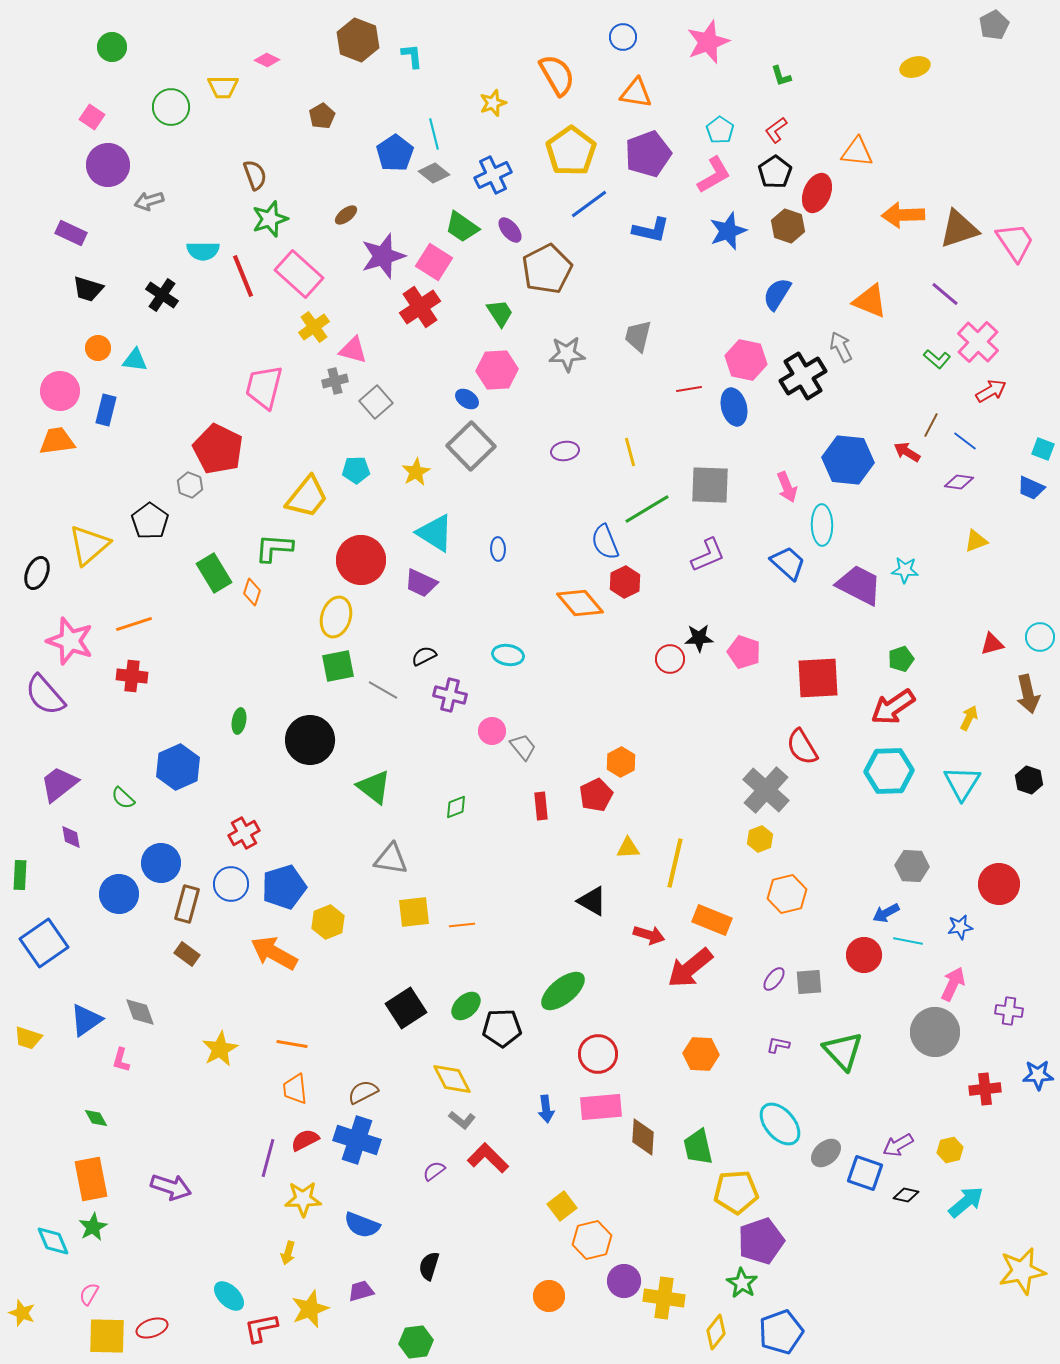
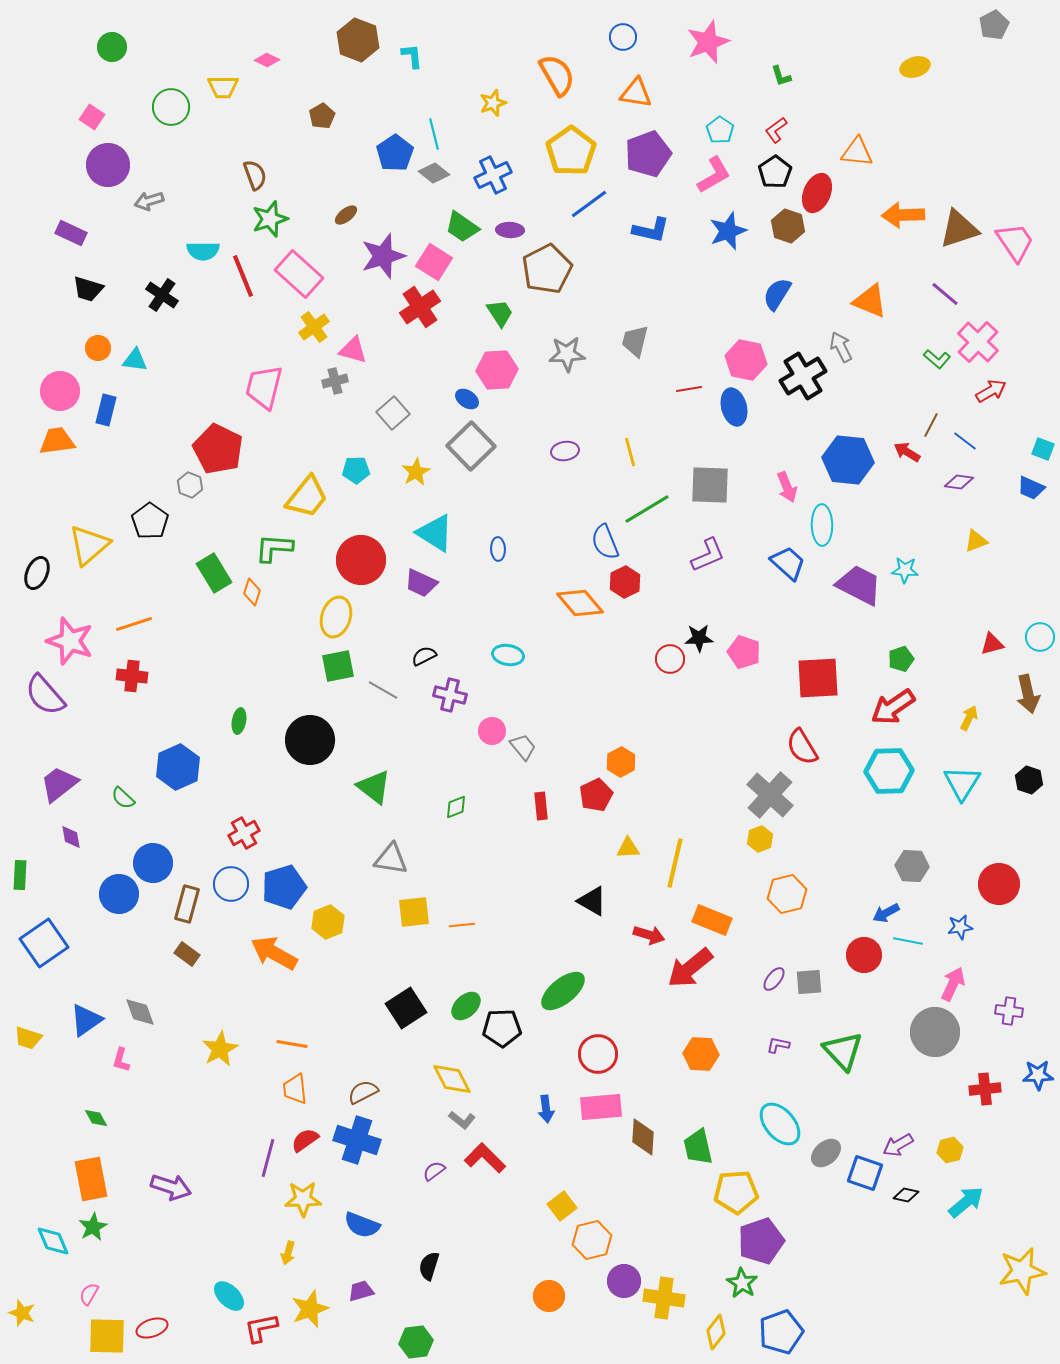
purple ellipse at (510, 230): rotated 48 degrees counterclockwise
gray trapezoid at (638, 336): moved 3 px left, 5 px down
gray square at (376, 402): moved 17 px right, 11 px down
gray cross at (766, 790): moved 4 px right, 5 px down
blue circle at (161, 863): moved 8 px left
red semicircle at (305, 1140): rotated 8 degrees counterclockwise
red L-shape at (488, 1158): moved 3 px left
